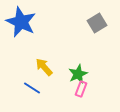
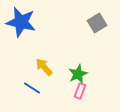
blue star: rotated 12 degrees counterclockwise
pink rectangle: moved 1 px left, 2 px down
